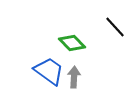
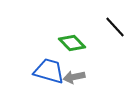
blue trapezoid: rotated 20 degrees counterclockwise
gray arrow: rotated 105 degrees counterclockwise
